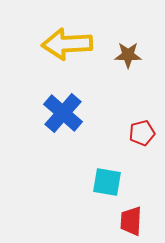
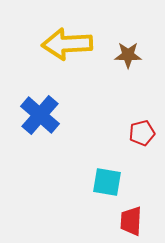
blue cross: moved 23 px left, 2 px down
